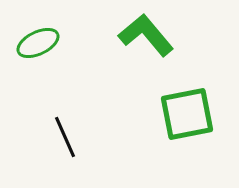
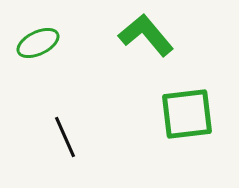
green square: rotated 4 degrees clockwise
